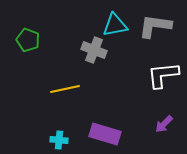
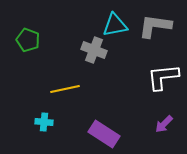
white L-shape: moved 2 px down
purple rectangle: moved 1 px left; rotated 16 degrees clockwise
cyan cross: moved 15 px left, 18 px up
